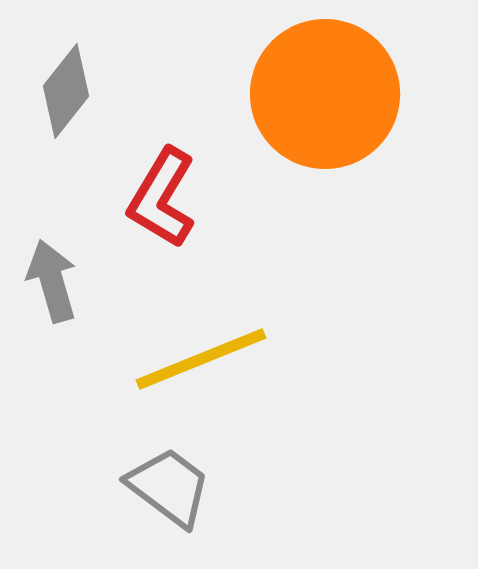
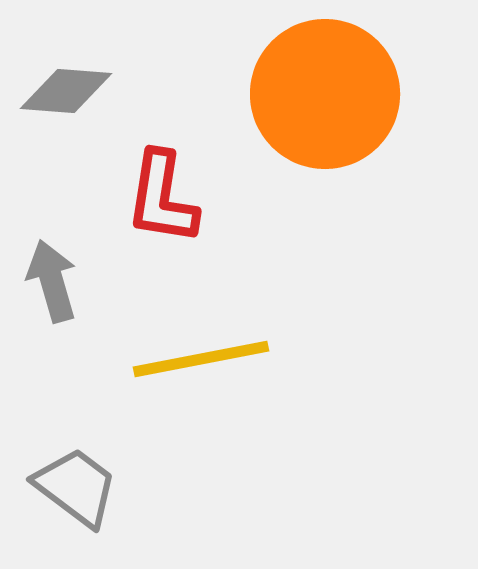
gray diamond: rotated 56 degrees clockwise
red L-shape: rotated 22 degrees counterclockwise
yellow line: rotated 11 degrees clockwise
gray trapezoid: moved 93 px left
